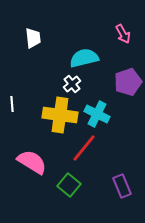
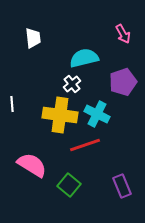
purple pentagon: moved 5 px left
red line: moved 1 px right, 3 px up; rotated 32 degrees clockwise
pink semicircle: moved 3 px down
